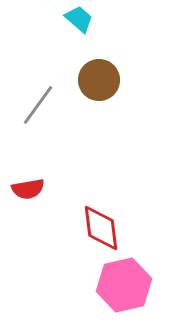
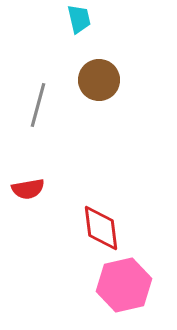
cyan trapezoid: rotated 36 degrees clockwise
gray line: rotated 21 degrees counterclockwise
